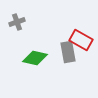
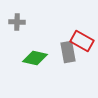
gray cross: rotated 21 degrees clockwise
red rectangle: moved 1 px right, 1 px down
